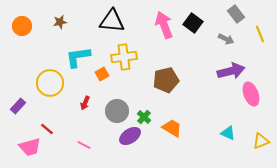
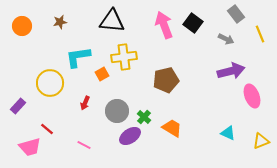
pink ellipse: moved 1 px right, 2 px down
